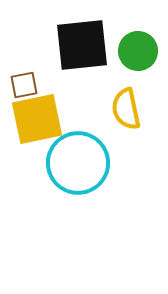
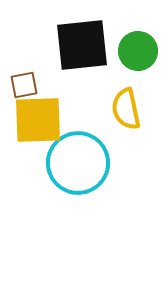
yellow square: moved 1 px right, 1 px down; rotated 10 degrees clockwise
